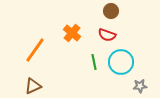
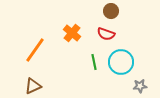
red semicircle: moved 1 px left, 1 px up
